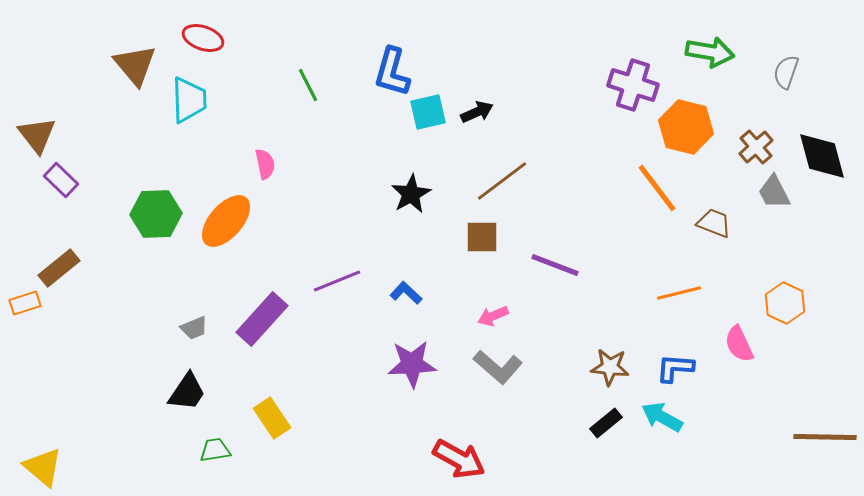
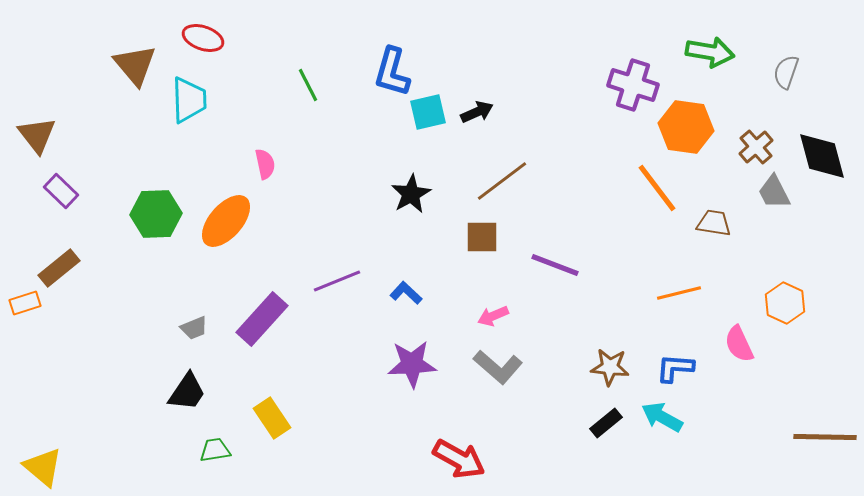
orange hexagon at (686, 127): rotated 6 degrees counterclockwise
purple rectangle at (61, 180): moved 11 px down
brown trapezoid at (714, 223): rotated 12 degrees counterclockwise
